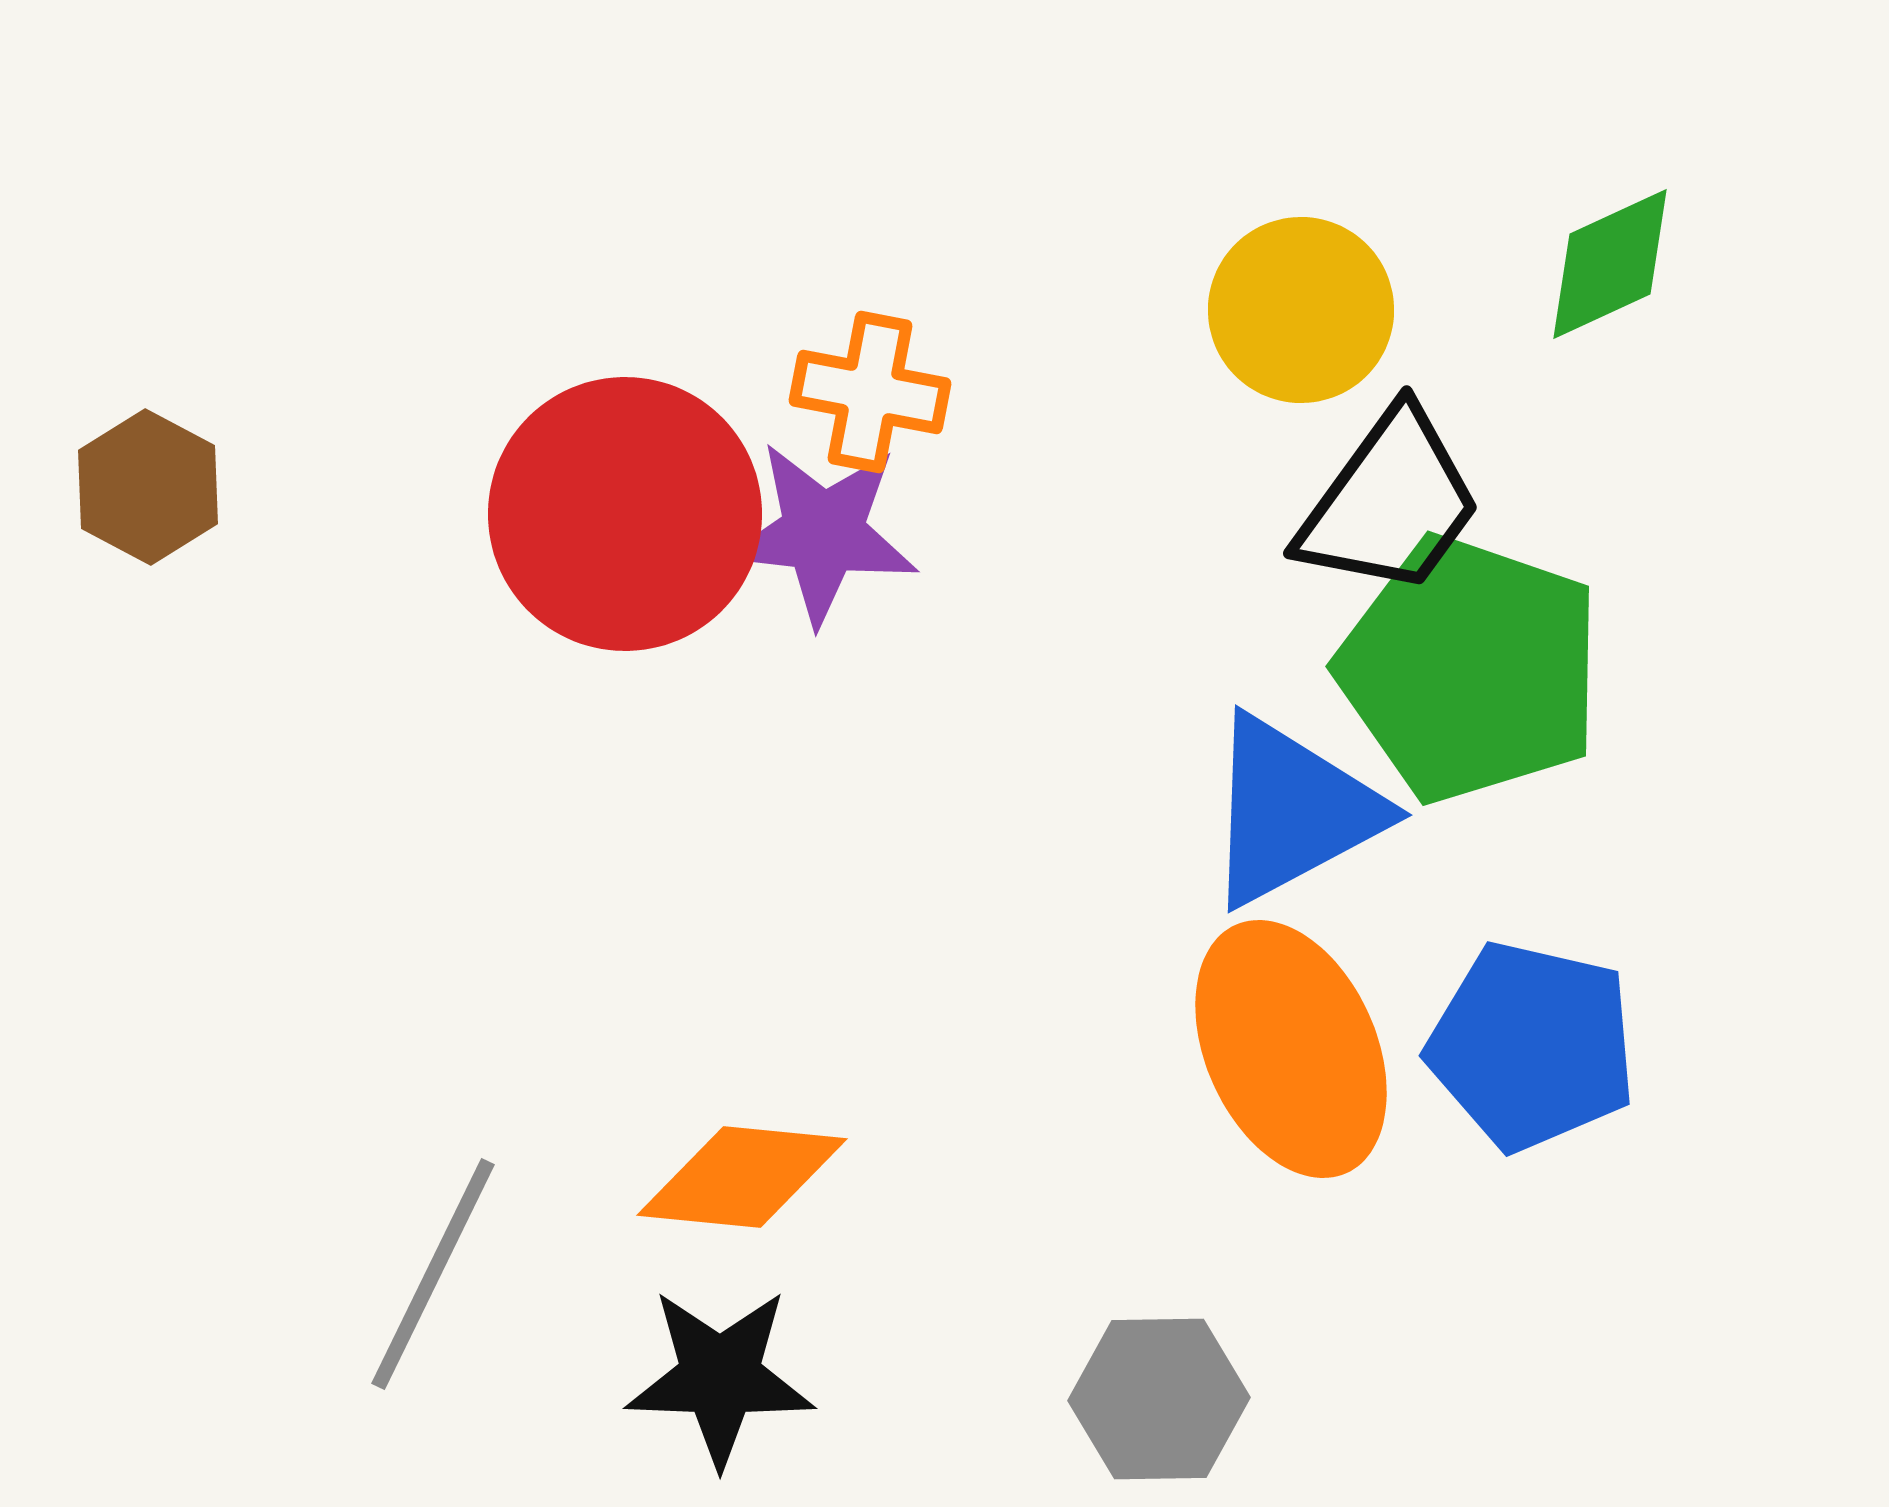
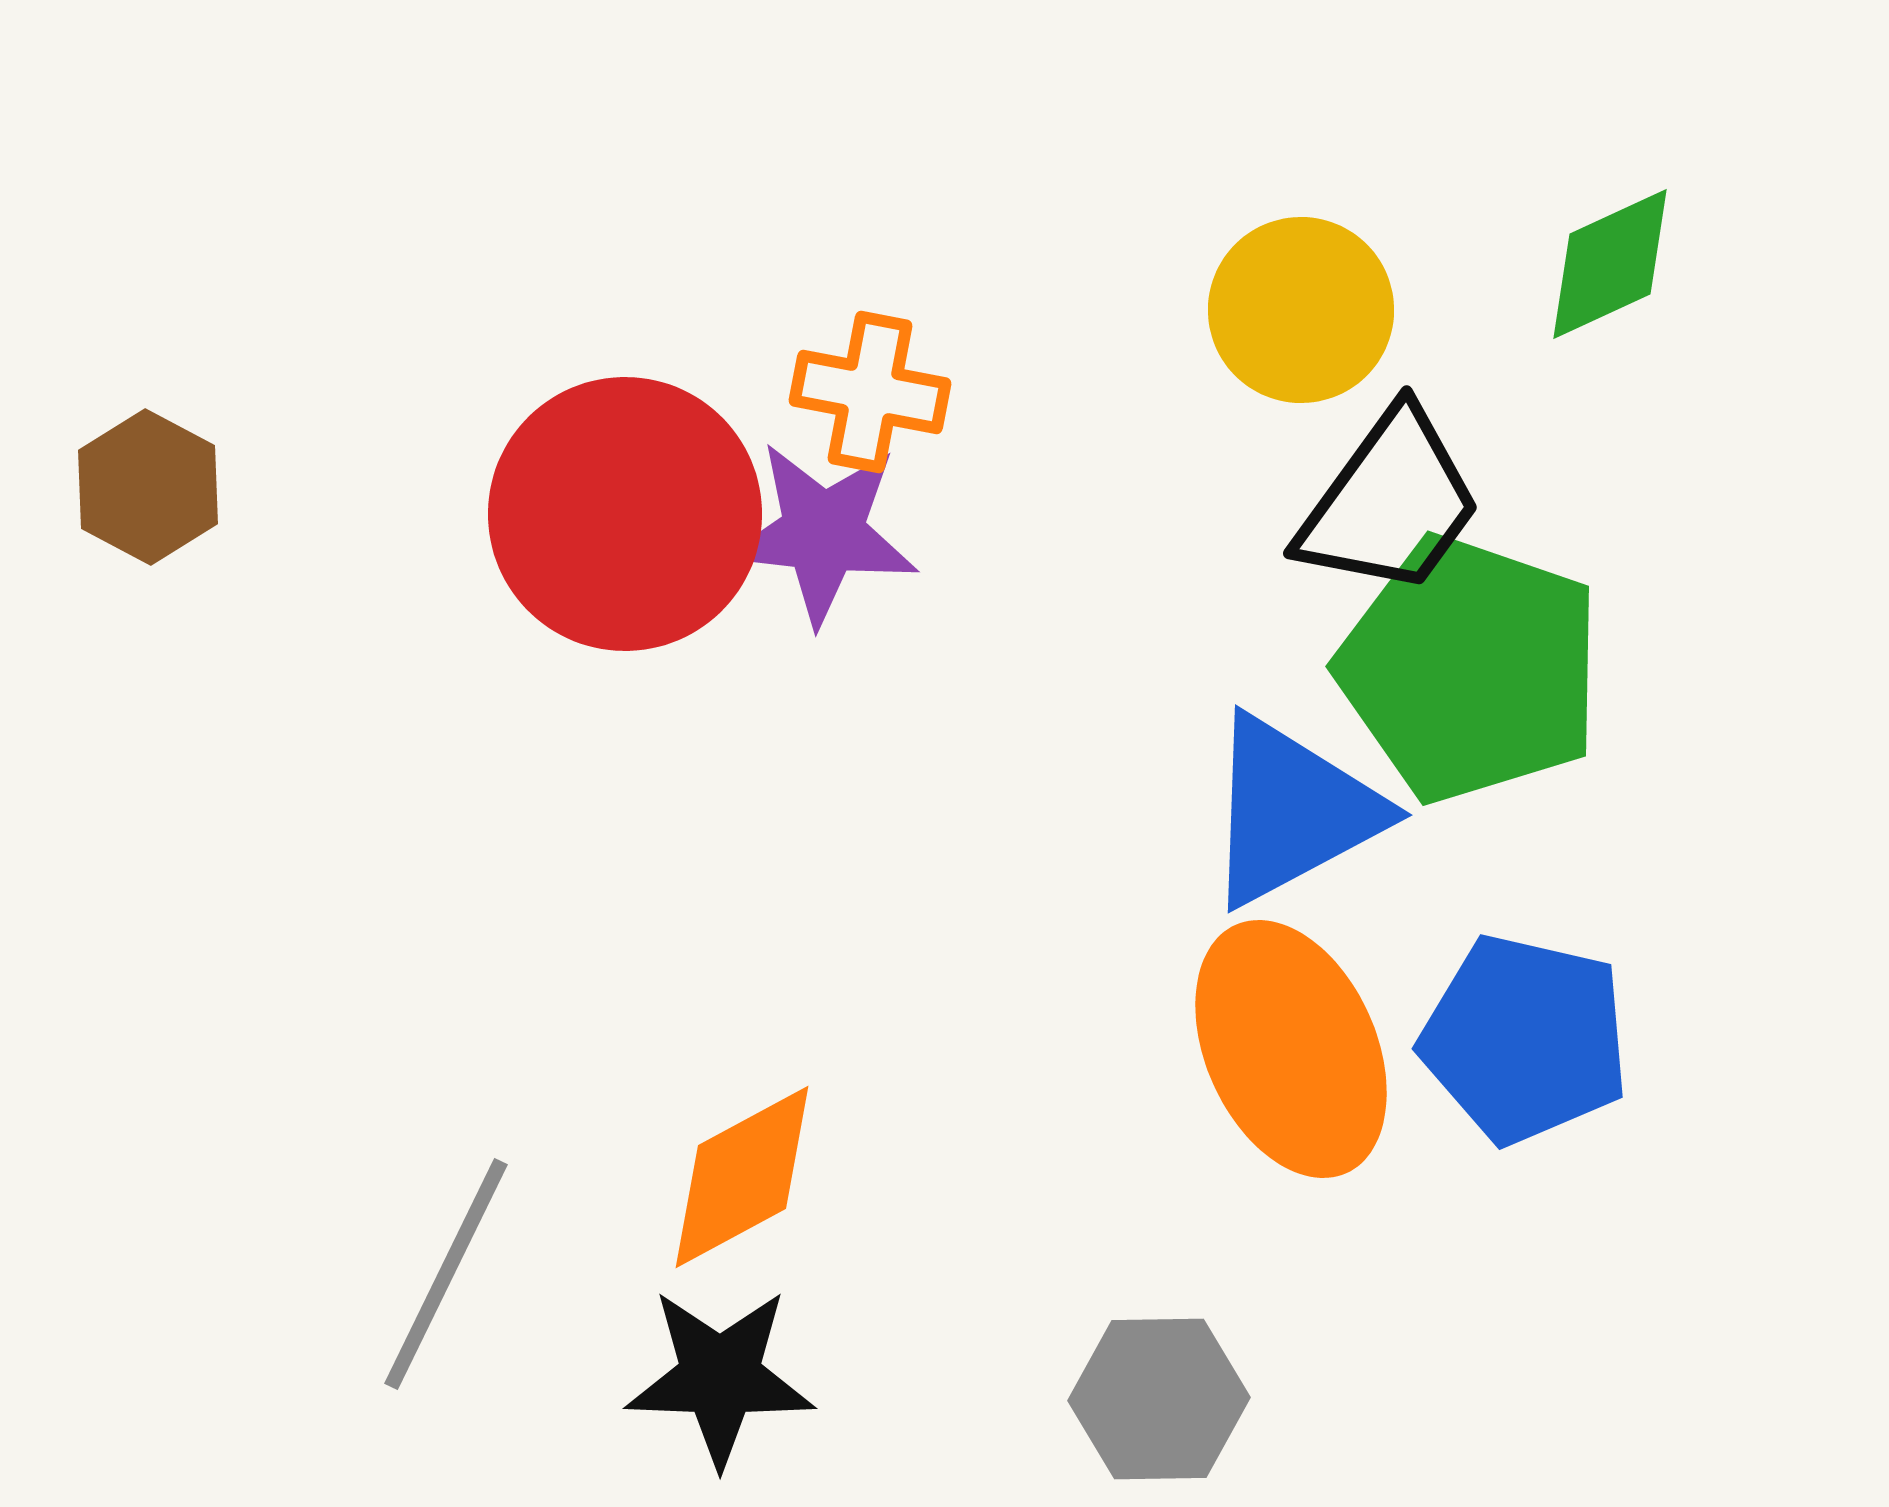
blue pentagon: moved 7 px left, 7 px up
orange diamond: rotated 34 degrees counterclockwise
gray line: moved 13 px right
